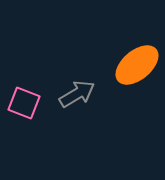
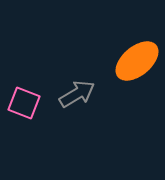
orange ellipse: moved 4 px up
